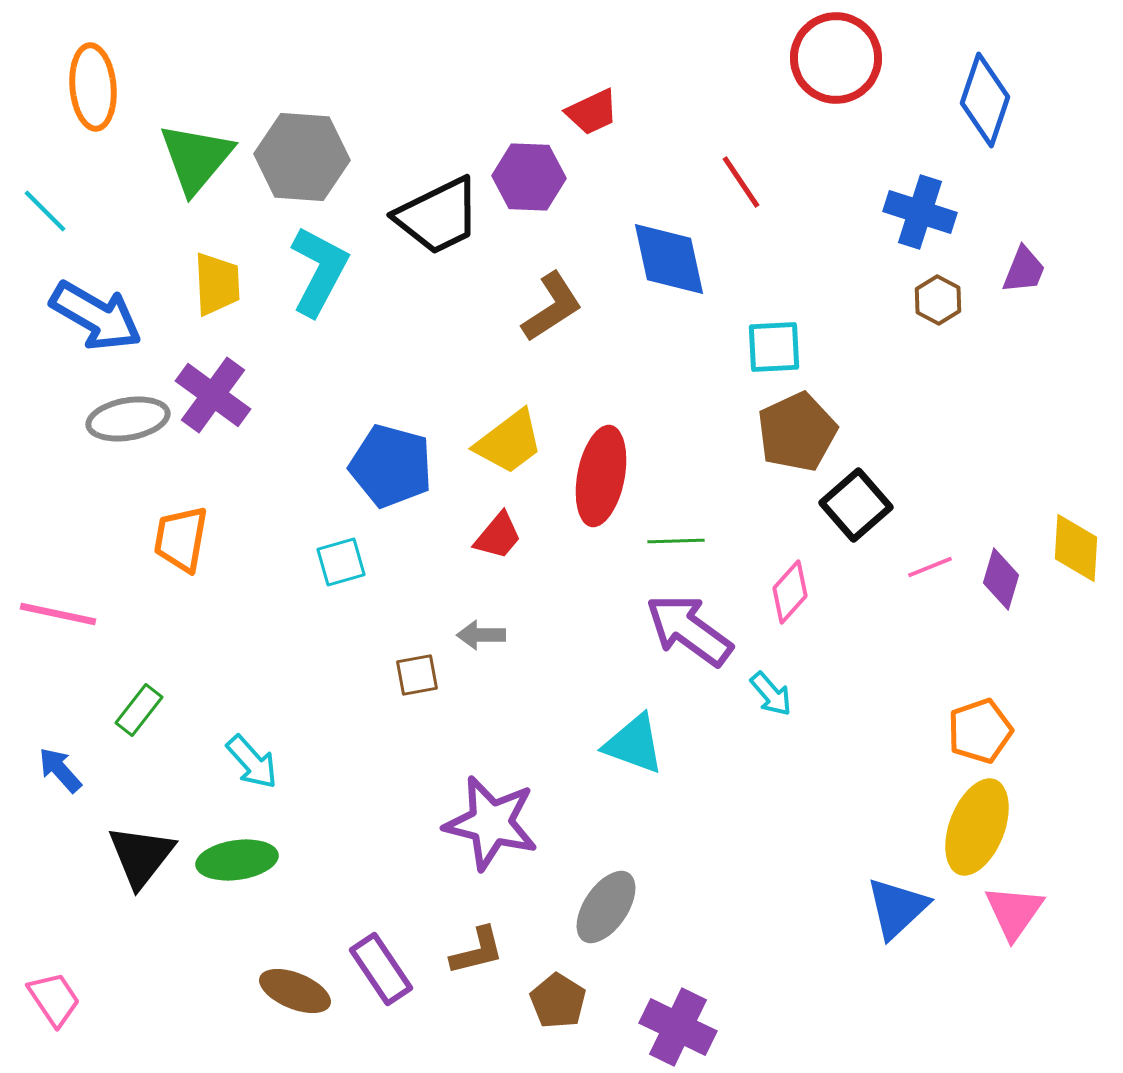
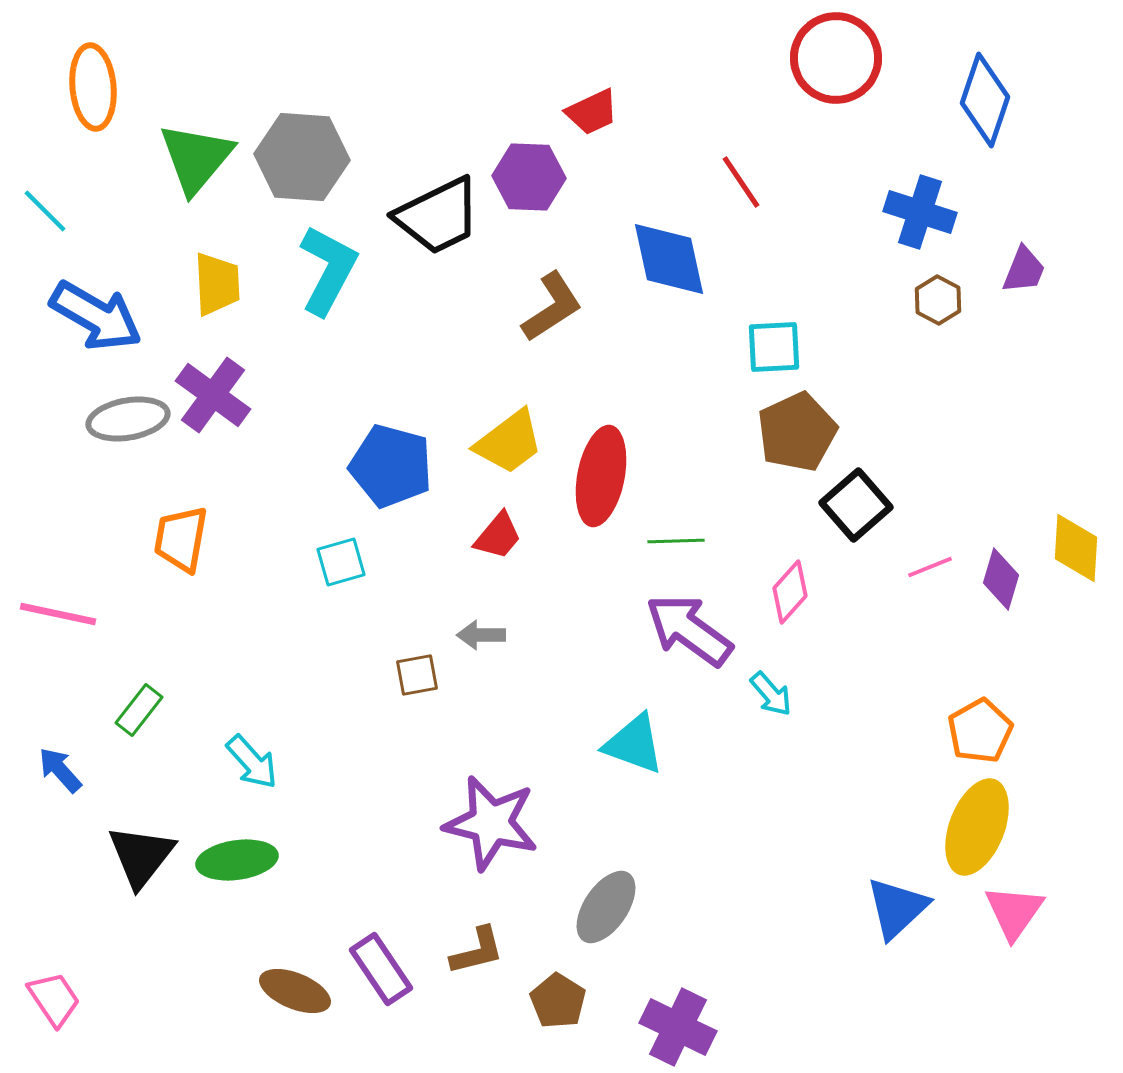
cyan L-shape at (319, 271): moved 9 px right, 1 px up
orange pentagon at (980, 731): rotated 10 degrees counterclockwise
